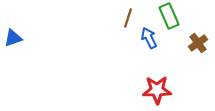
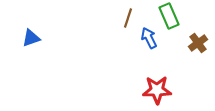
blue triangle: moved 18 px right
